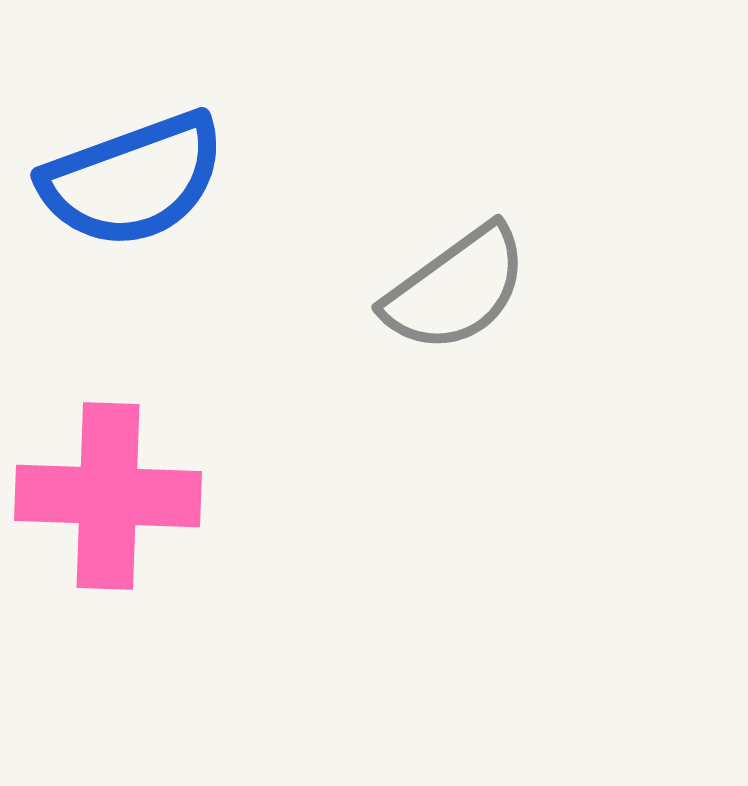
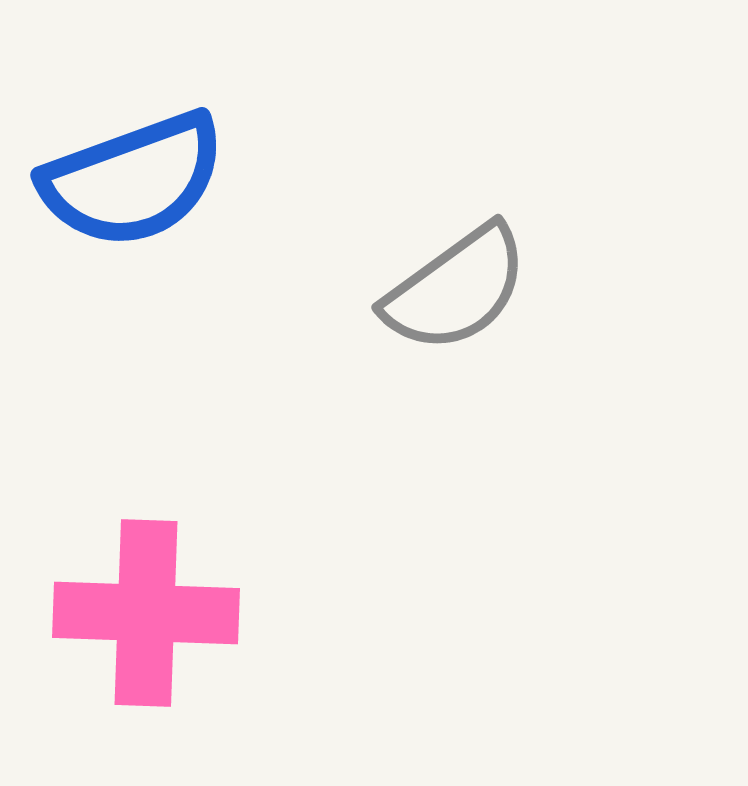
pink cross: moved 38 px right, 117 px down
